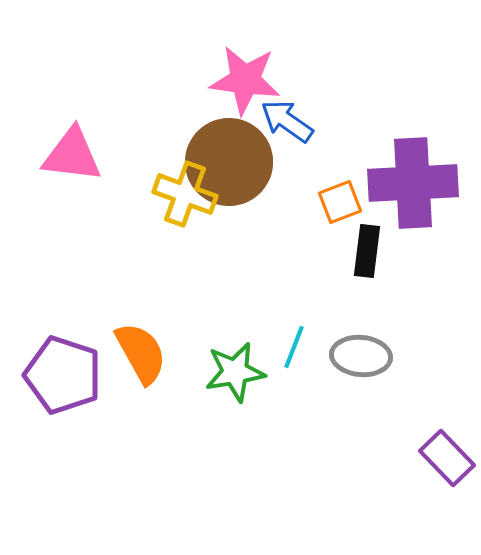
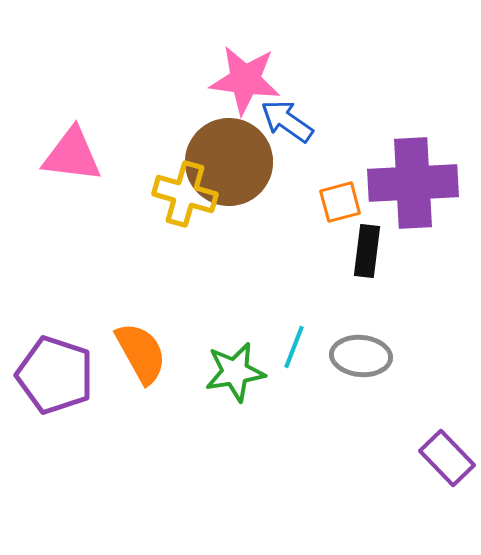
yellow cross: rotated 4 degrees counterclockwise
orange square: rotated 6 degrees clockwise
purple pentagon: moved 8 px left
